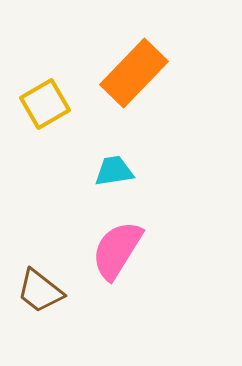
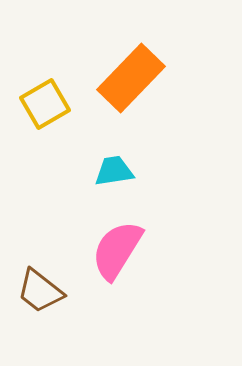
orange rectangle: moved 3 px left, 5 px down
